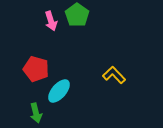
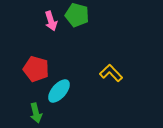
green pentagon: rotated 20 degrees counterclockwise
yellow L-shape: moved 3 px left, 2 px up
